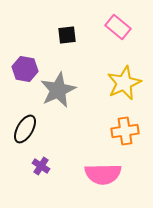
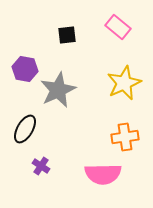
orange cross: moved 6 px down
